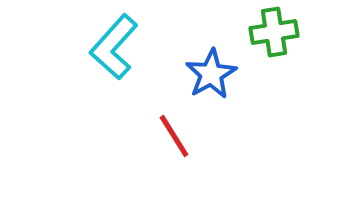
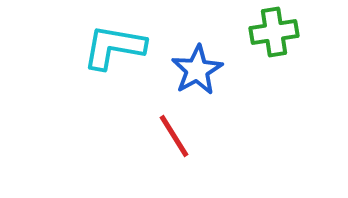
cyan L-shape: rotated 58 degrees clockwise
blue star: moved 14 px left, 4 px up
